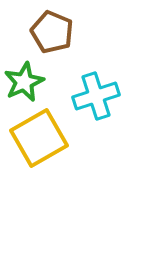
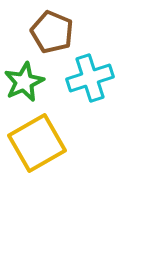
cyan cross: moved 6 px left, 18 px up
yellow square: moved 2 px left, 5 px down
